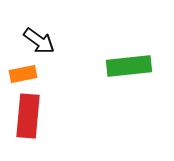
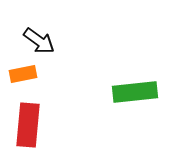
green rectangle: moved 6 px right, 26 px down
red rectangle: moved 9 px down
